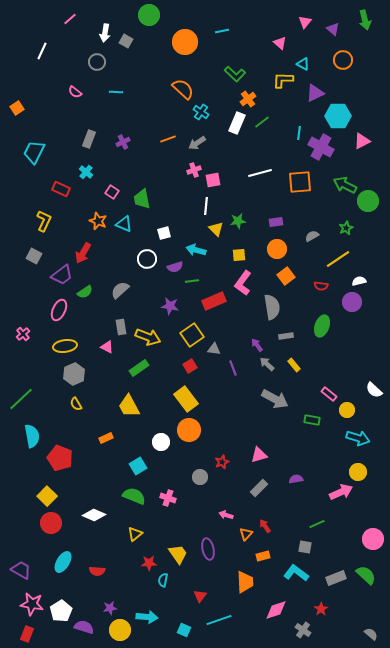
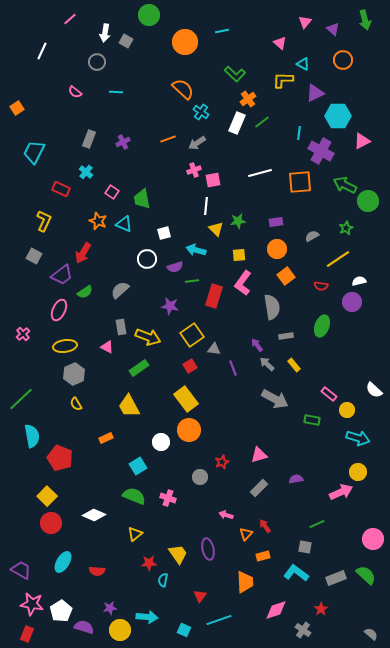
purple cross at (321, 147): moved 4 px down
red rectangle at (214, 301): moved 5 px up; rotated 50 degrees counterclockwise
